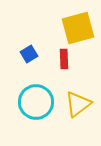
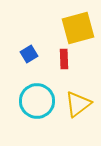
cyan circle: moved 1 px right, 1 px up
